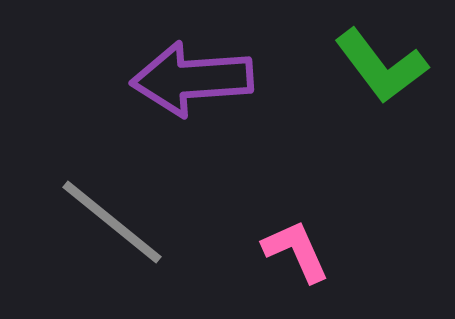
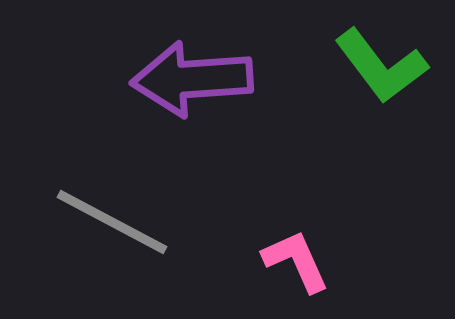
gray line: rotated 11 degrees counterclockwise
pink L-shape: moved 10 px down
